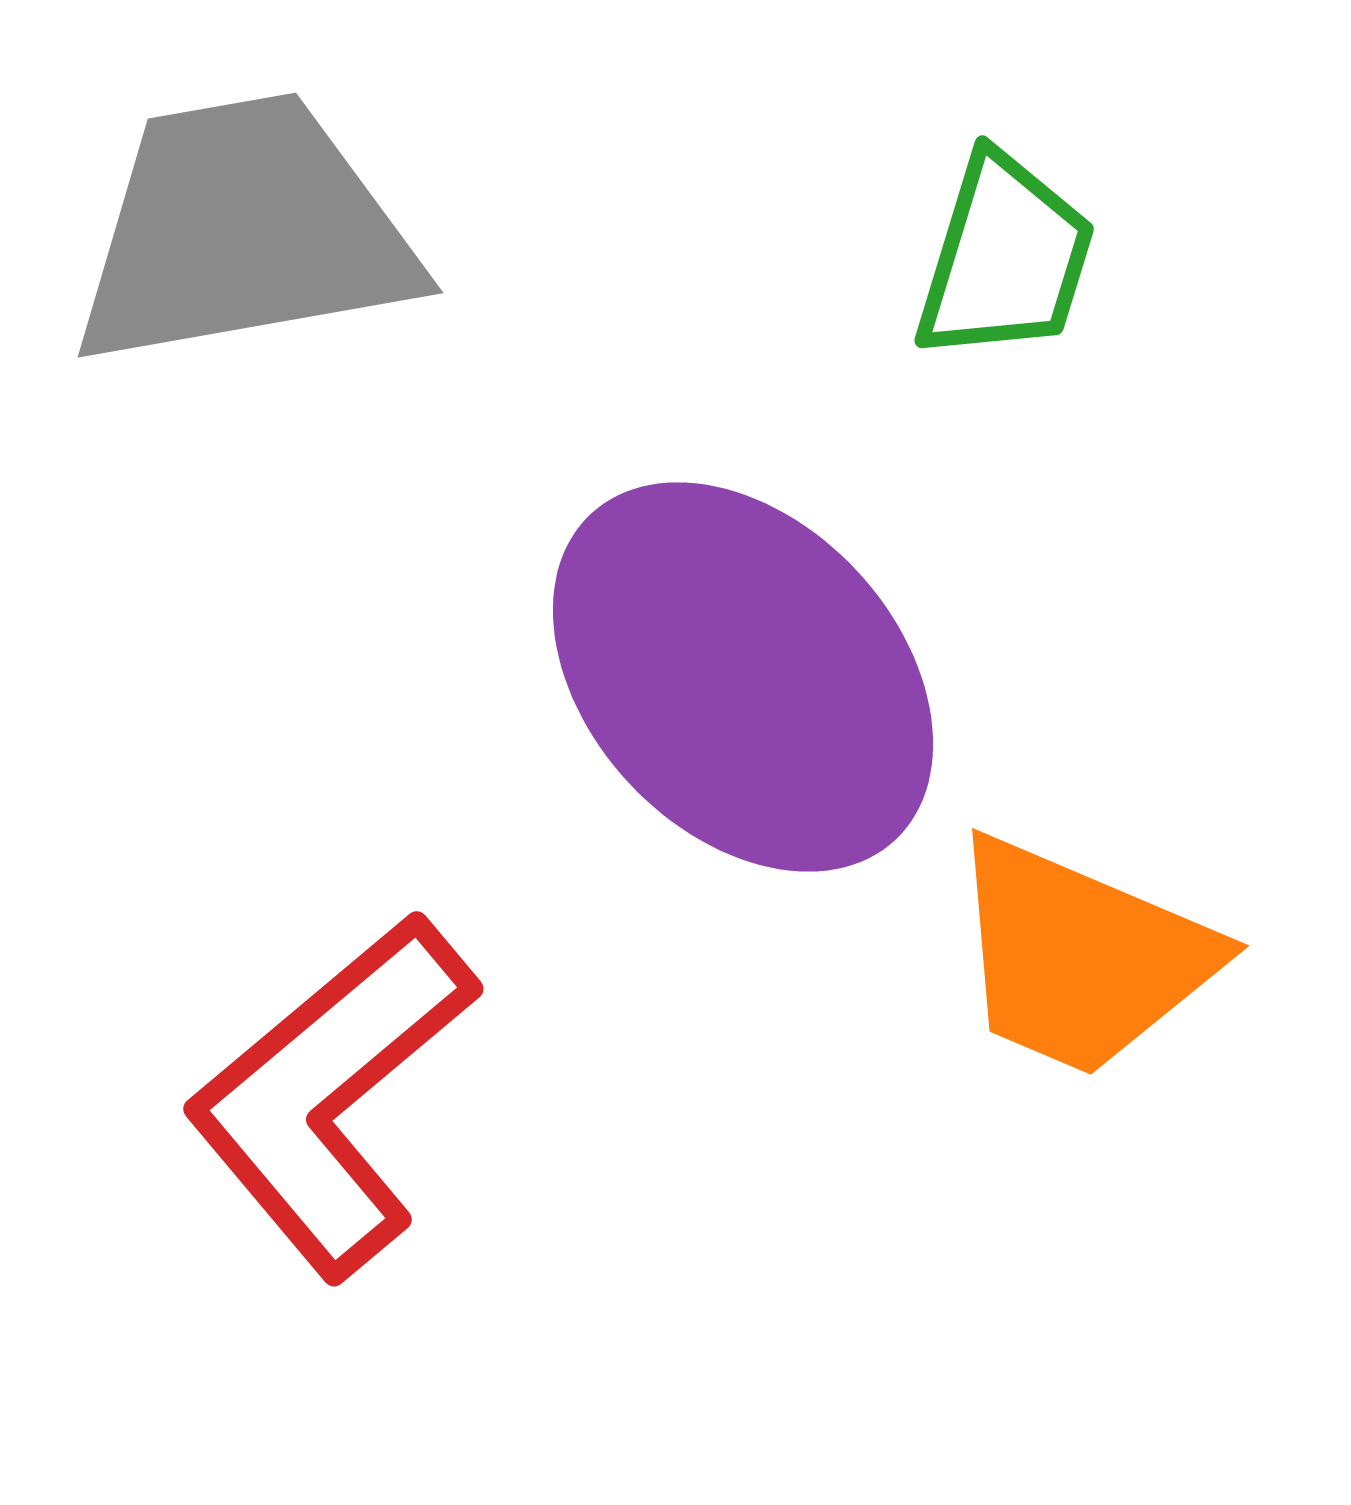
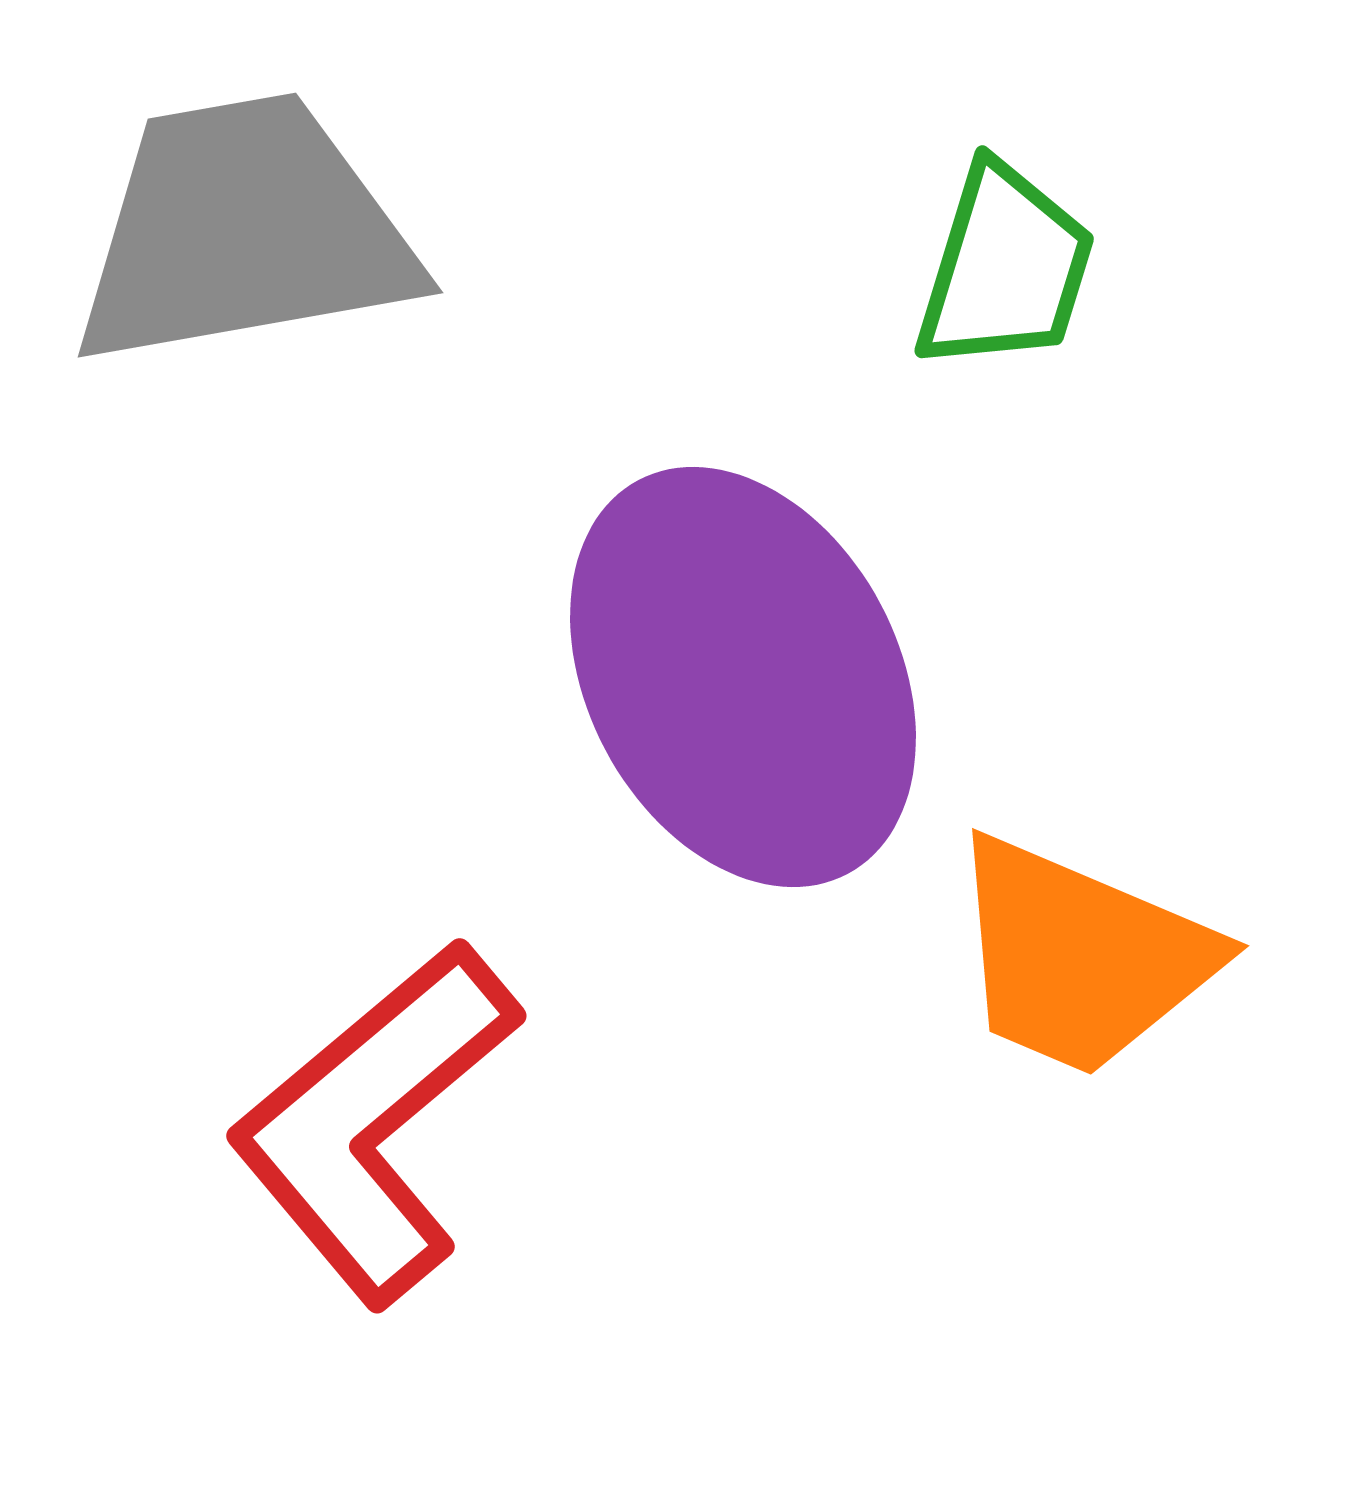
green trapezoid: moved 10 px down
purple ellipse: rotated 15 degrees clockwise
red L-shape: moved 43 px right, 27 px down
